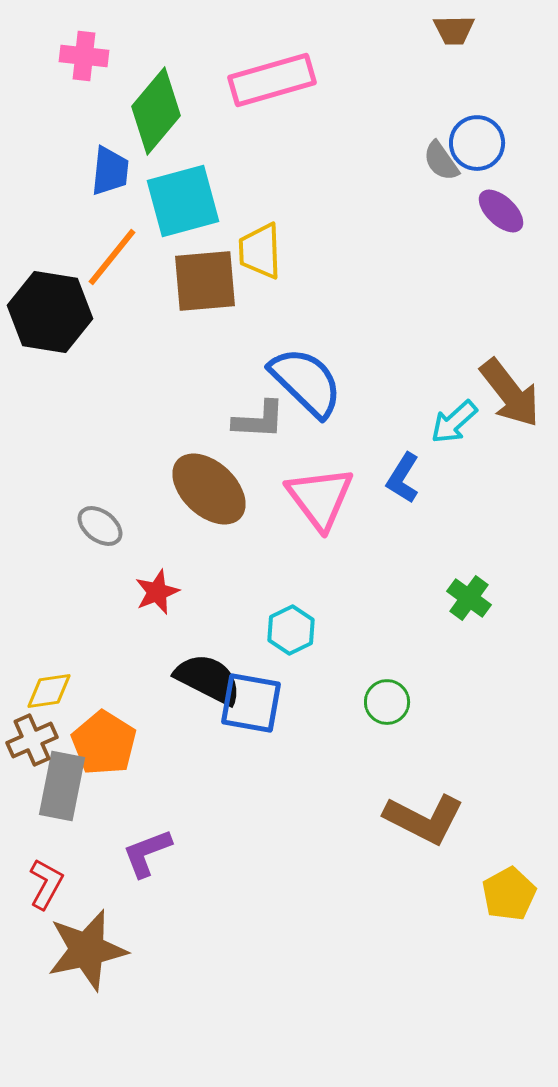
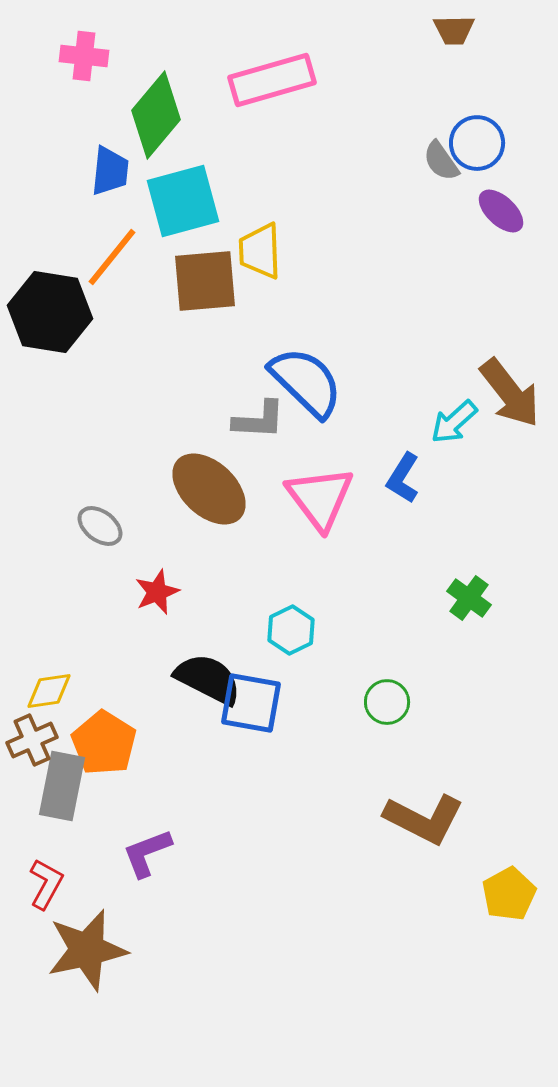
green diamond: moved 4 px down
